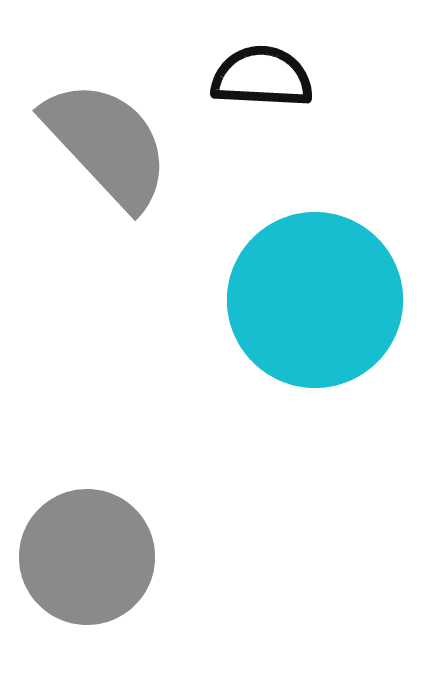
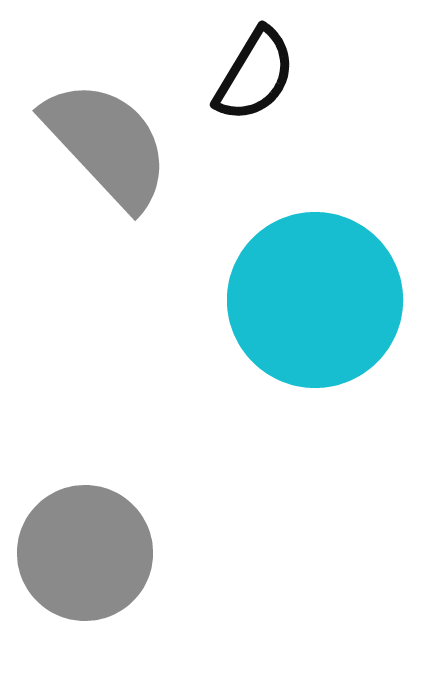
black semicircle: moved 7 px left, 2 px up; rotated 118 degrees clockwise
gray circle: moved 2 px left, 4 px up
